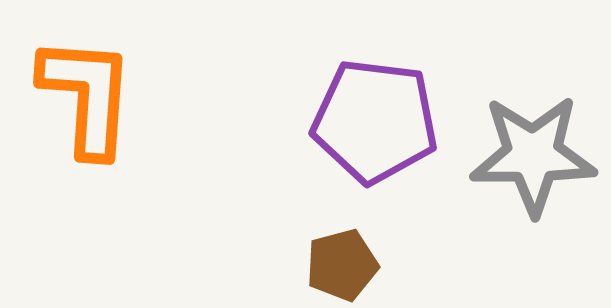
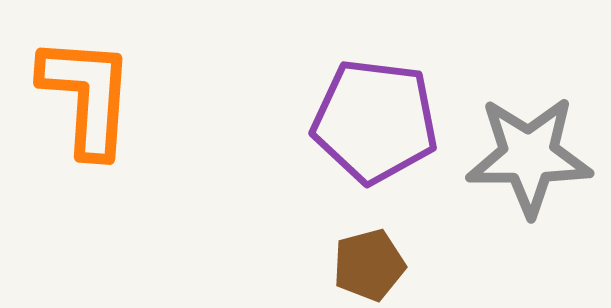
gray star: moved 4 px left, 1 px down
brown pentagon: moved 27 px right
